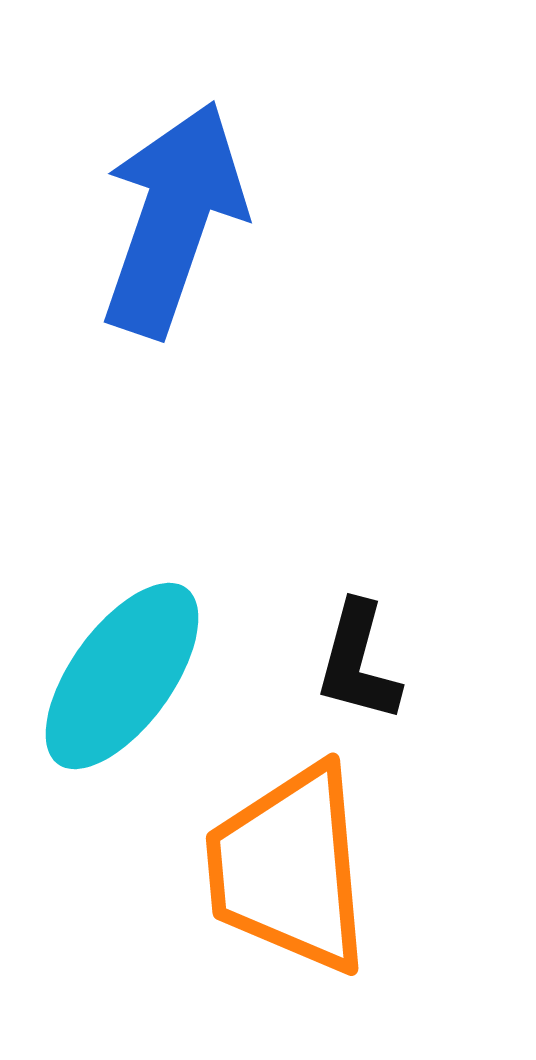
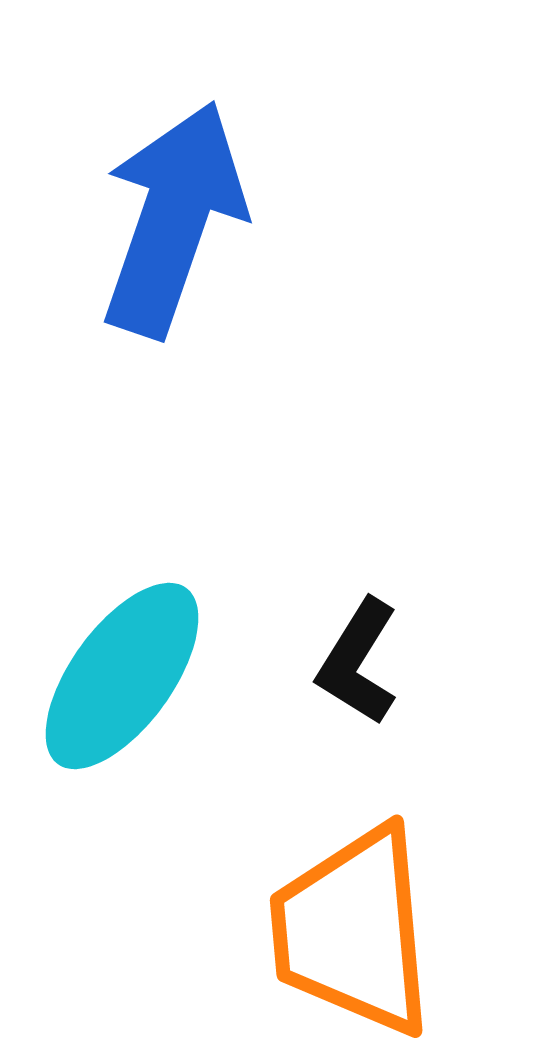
black L-shape: rotated 17 degrees clockwise
orange trapezoid: moved 64 px right, 62 px down
